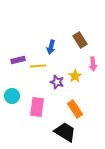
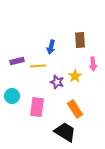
brown rectangle: rotated 28 degrees clockwise
purple rectangle: moved 1 px left, 1 px down
